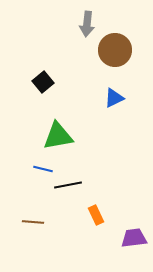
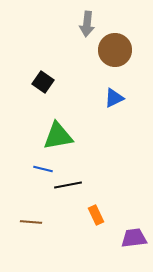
black square: rotated 15 degrees counterclockwise
brown line: moved 2 px left
